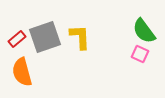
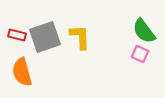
red rectangle: moved 4 px up; rotated 54 degrees clockwise
